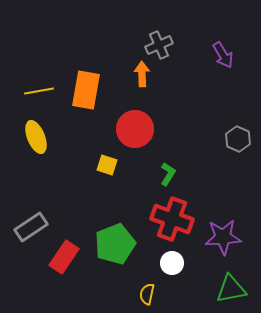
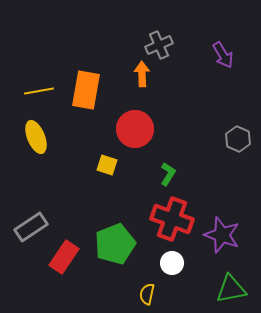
purple star: moved 1 px left, 2 px up; rotated 24 degrees clockwise
